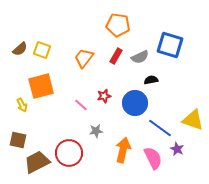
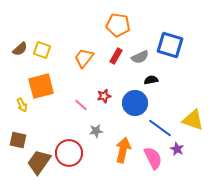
brown trapezoid: moved 2 px right; rotated 28 degrees counterclockwise
